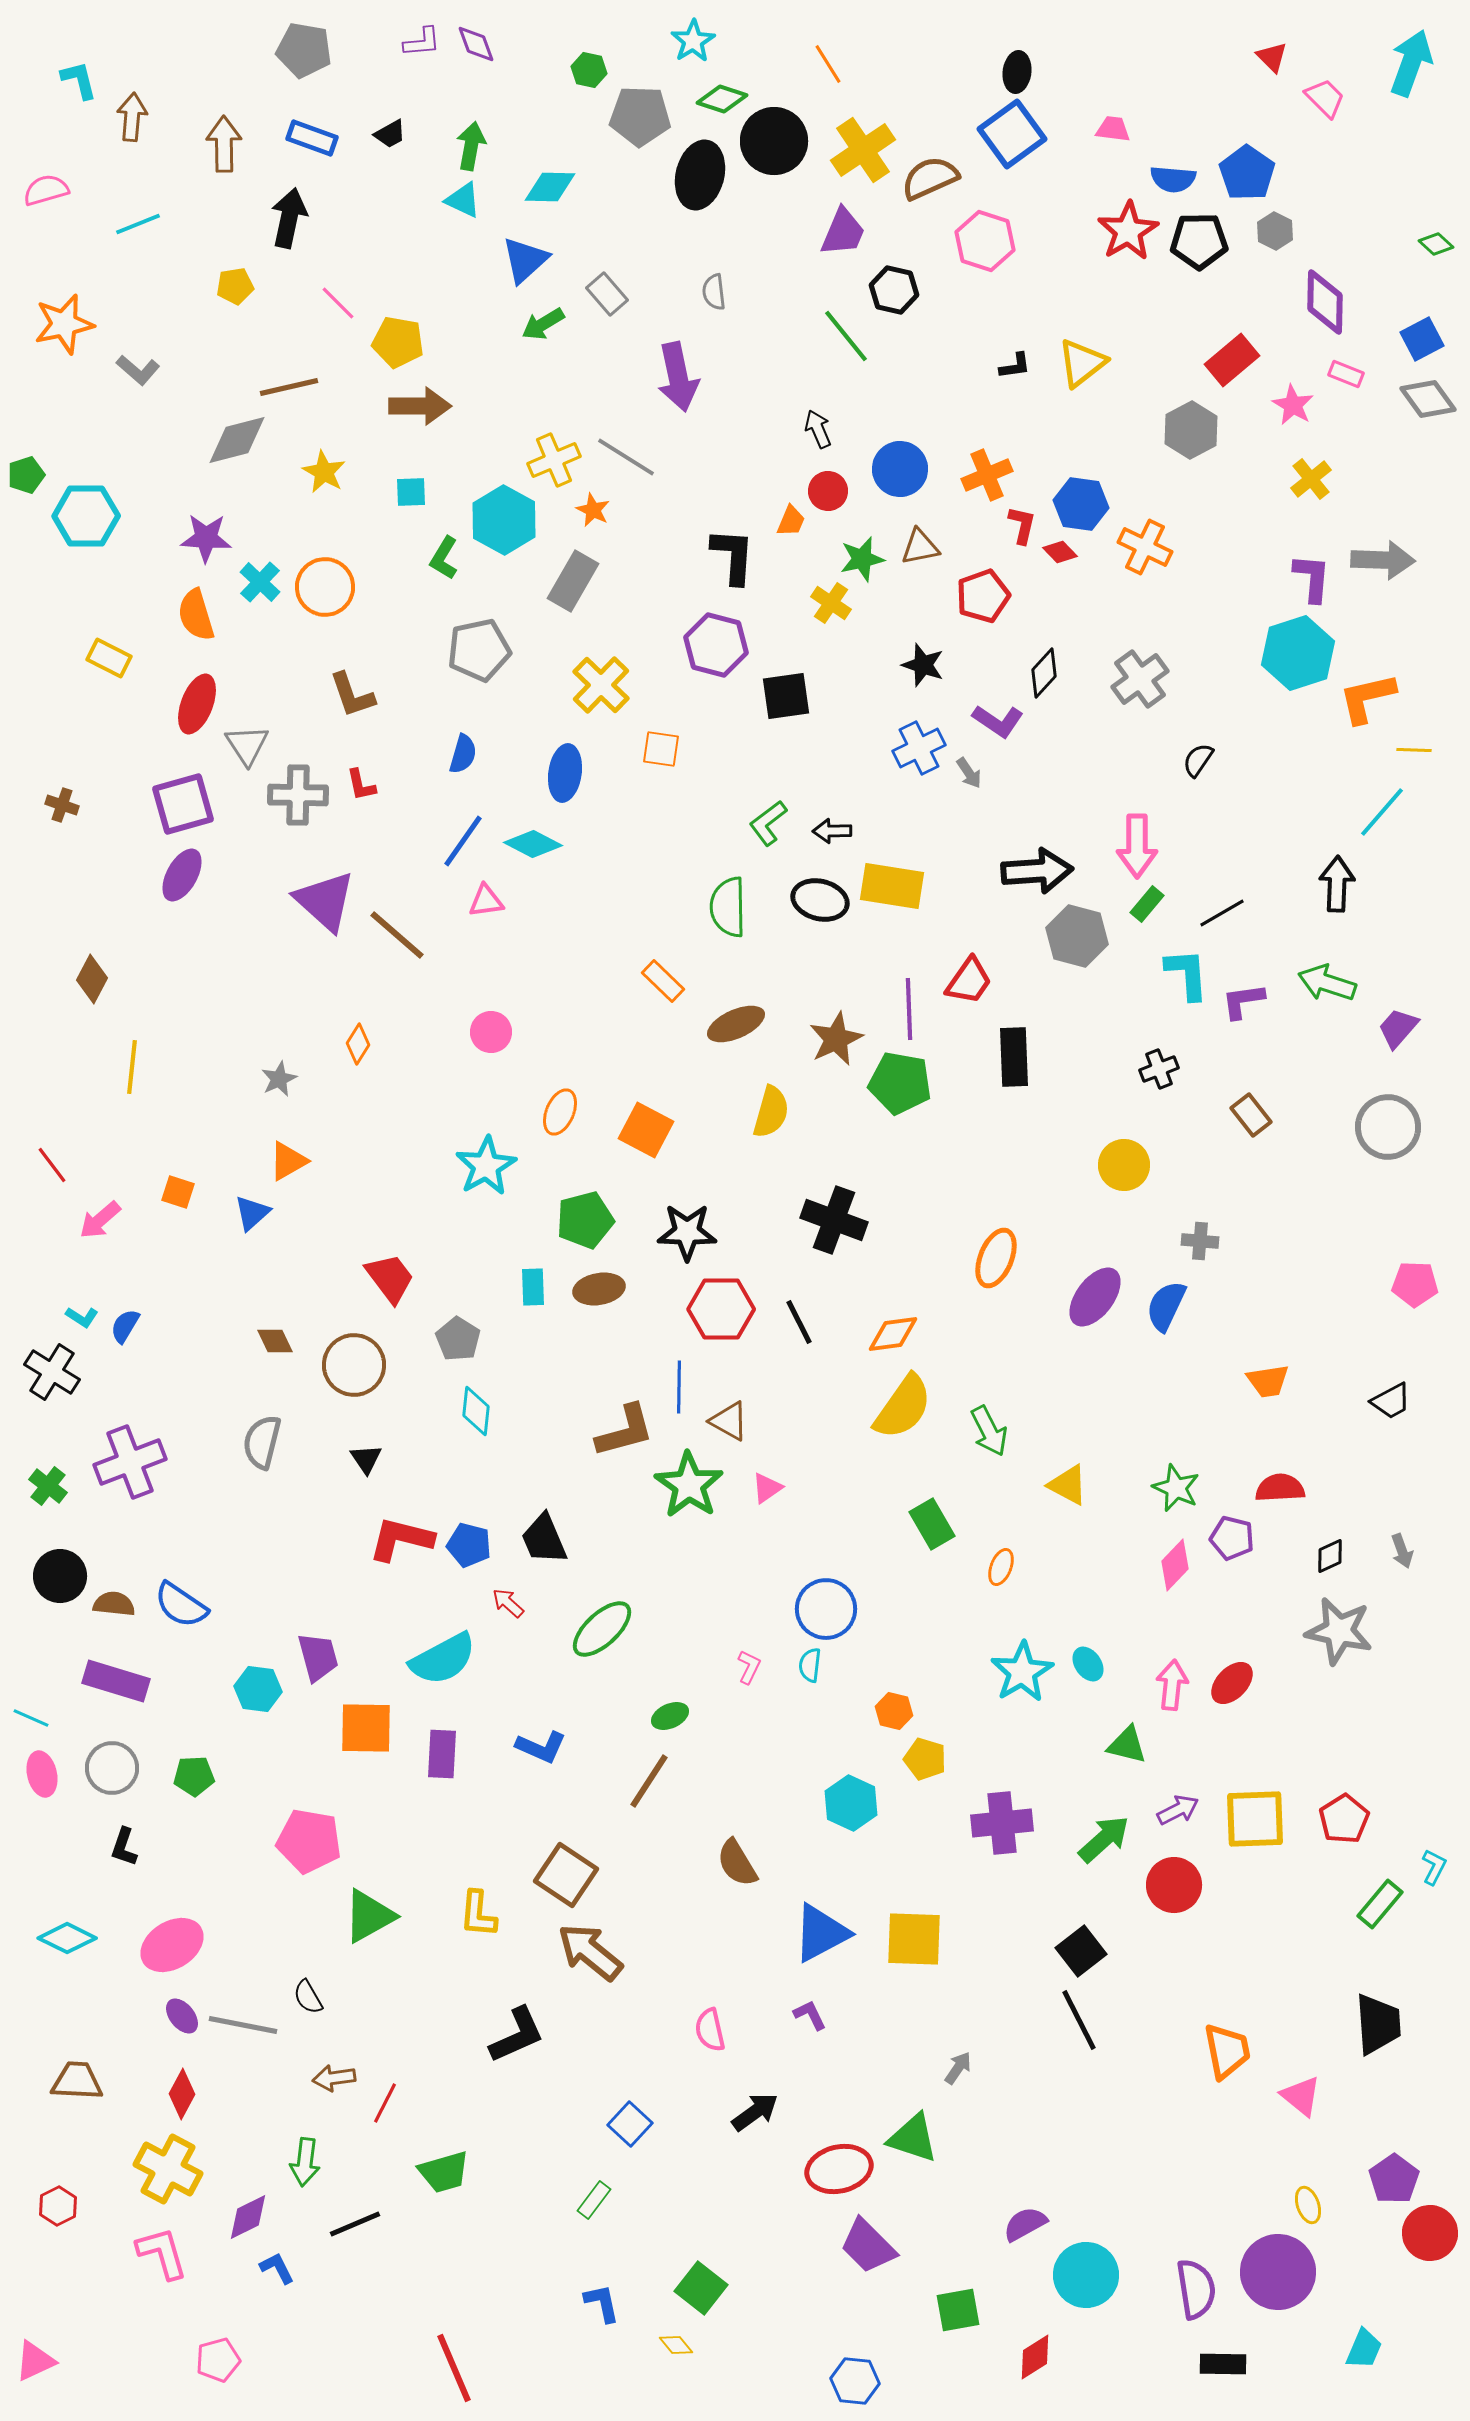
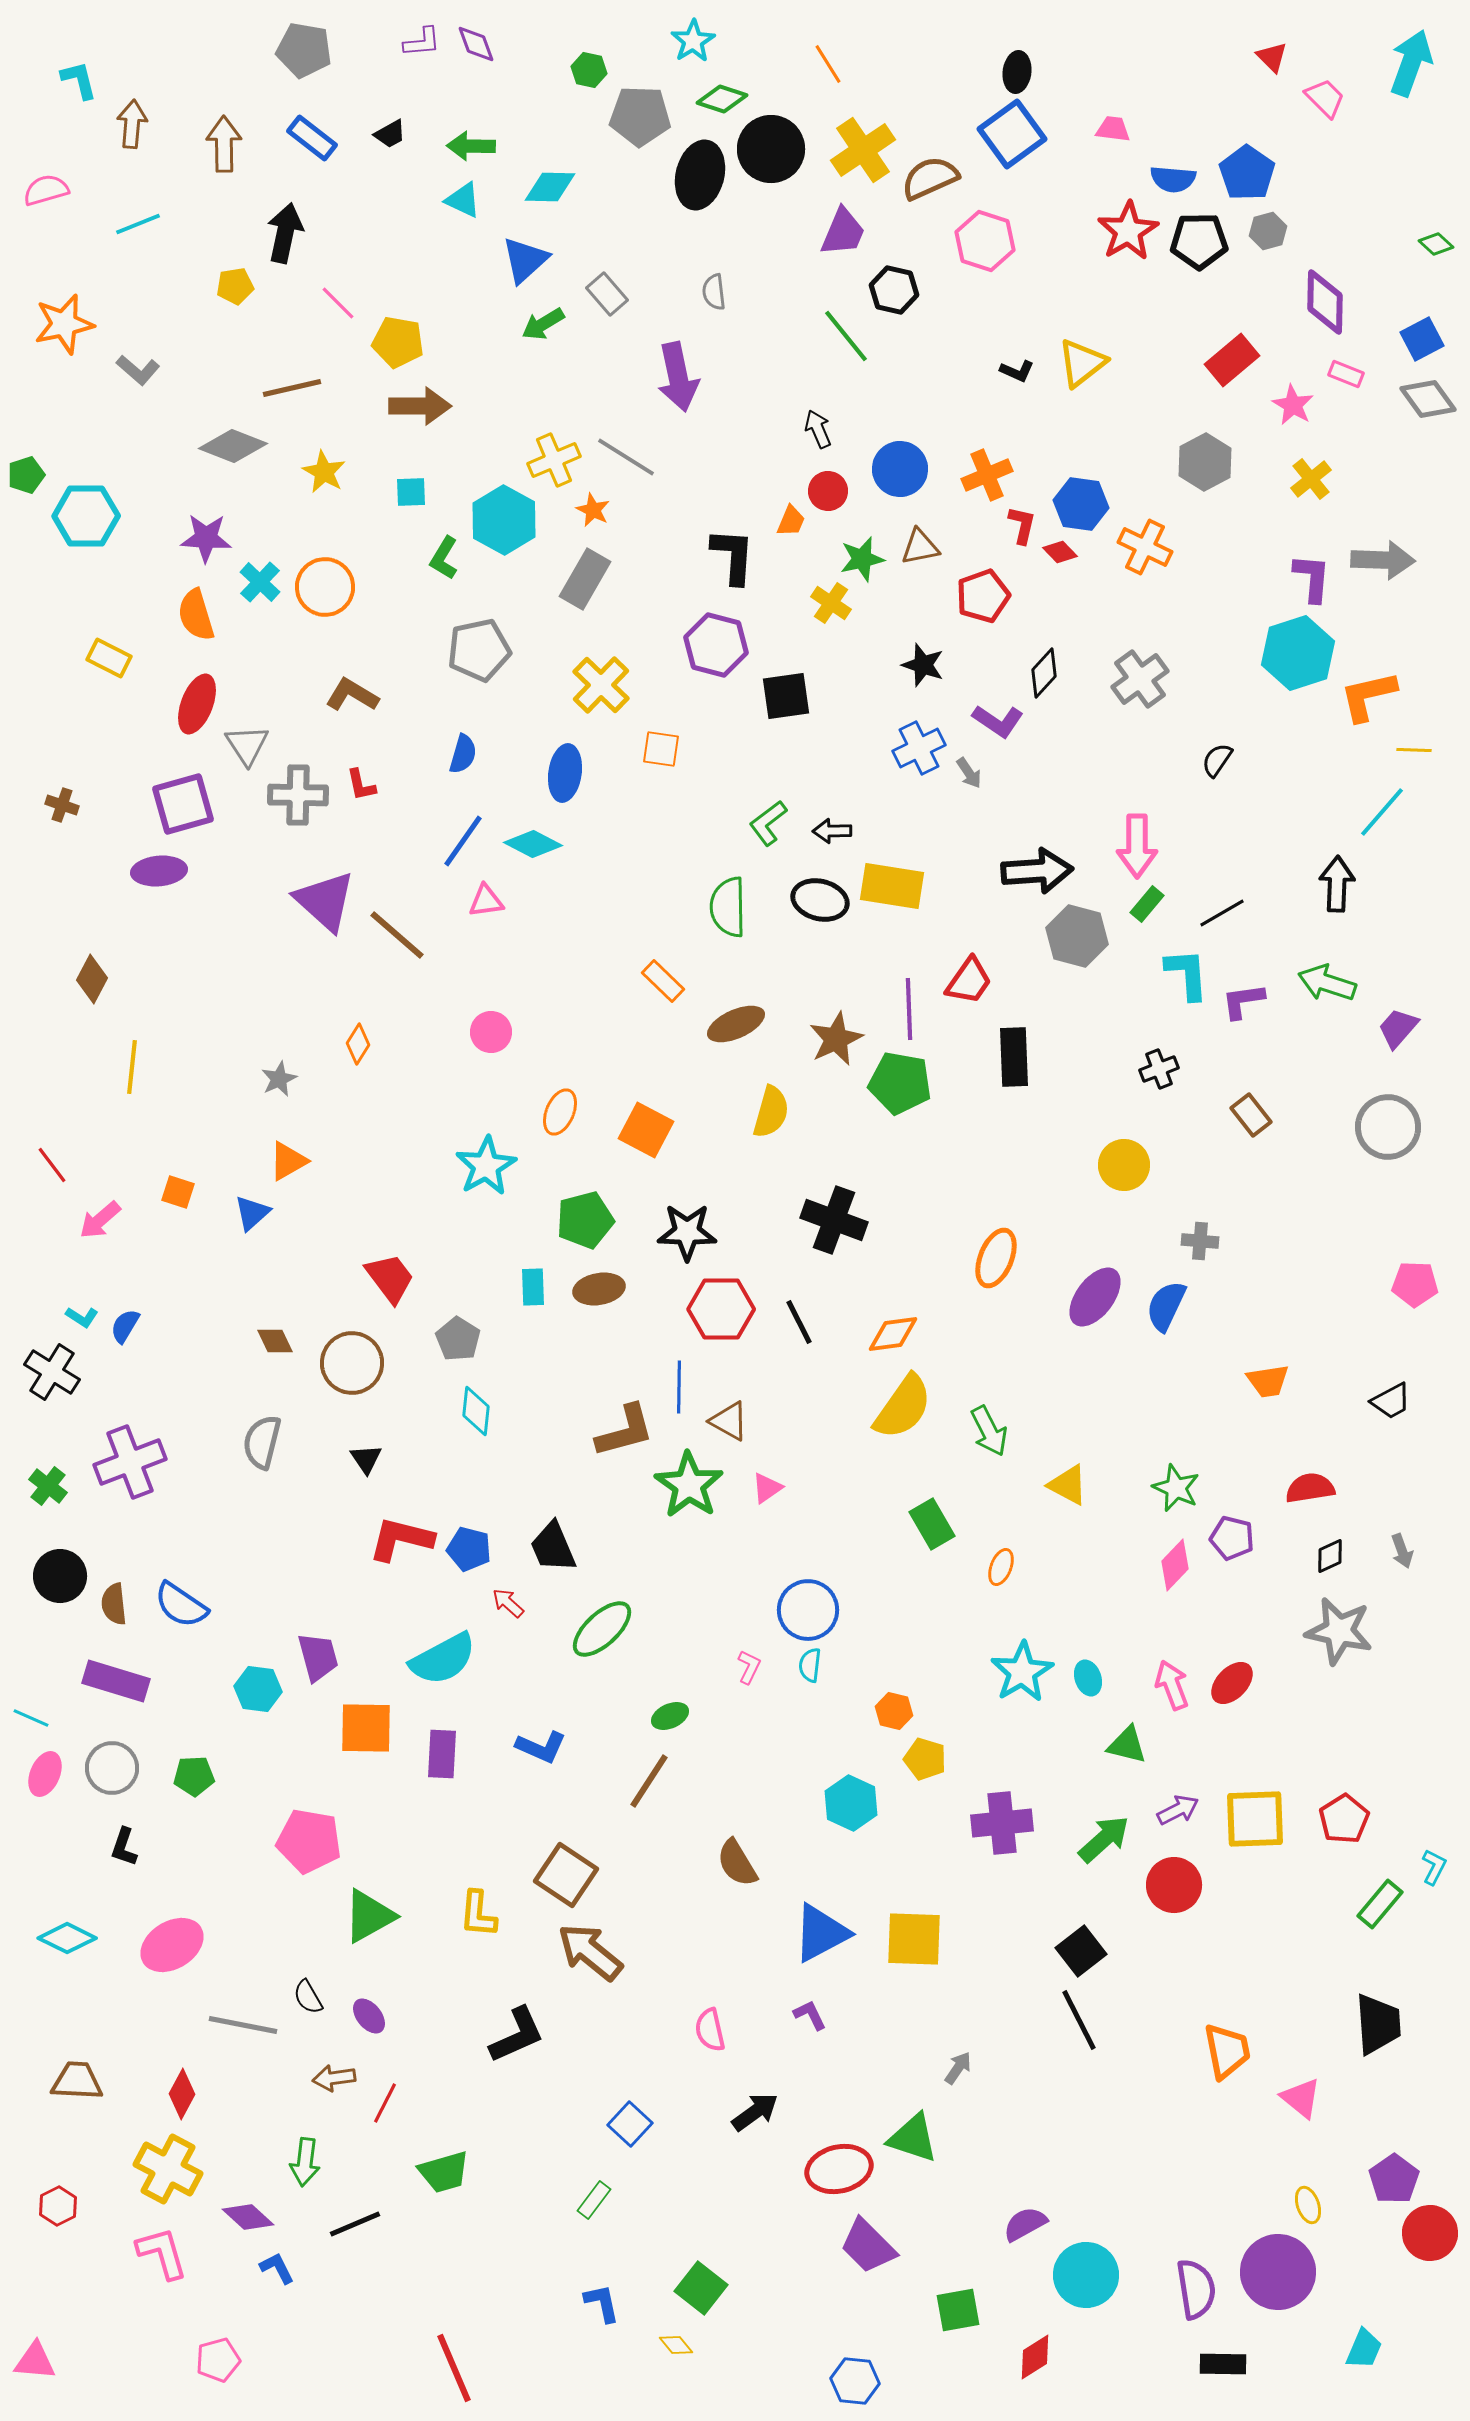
brown arrow at (132, 117): moved 7 px down
blue rectangle at (312, 138): rotated 18 degrees clockwise
black circle at (774, 141): moved 3 px left, 8 px down
green arrow at (471, 146): rotated 99 degrees counterclockwise
black arrow at (289, 218): moved 4 px left, 15 px down
gray hexagon at (1275, 231): moved 7 px left; rotated 18 degrees clockwise
black L-shape at (1015, 366): moved 2 px right, 5 px down; rotated 32 degrees clockwise
brown line at (289, 387): moved 3 px right, 1 px down
gray hexagon at (1191, 430): moved 14 px right, 32 px down
gray diamond at (237, 440): moved 4 px left, 6 px down; rotated 36 degrees clockwise
gray rectangle at (573, 581): moved 12 px right, 2 px up
brown L-shape at (352, 695): rotated 140 degrees clockwise
orange L-shape at (1367, 698): moved 1 px right, 2 px up
black semicircle at (1198, 760): moved 19 px right
purple ellipse at (182, 875): moved 23 px left, 4 px up; rotated 56 degrees clockwise
brown circle at (354, 1365): moved 2 px left, 2 px up
red semicircle at (1280, 1488): moved 30 px right; rotated 6 degrees counterclockwise
black trapezoid at (544, 1539): moved 9 px right, 8 px down
blue pentagon at (469, 1545): moved 4 px down
brown semicircle at (114, 1604): rotated 102 degrees counterclockwise
blue circle at (826, 1609): moved 18 px left, 1 px down
cyan ellipse at (1088, 1664): moved 14 px down; rotated 16 degrees clockwise
pink arrow at (1172, 1685): rotated 27 degrees counterclockwise
pink ellipse at (42, 1774): moved 3 px right; rotated 36 degrees clockwise
purple ellipse at (182, 2016): moved 187 px right
pink triangle at (1301, 2096): moved 2 px down
purple diamond at (248, 2217): rotated 69 degrees clockwise
pink triangle at (35, 2361): rotated 30 degrees clockwise
